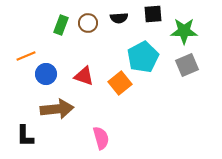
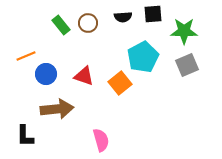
black semicircle: moved 4 px right, 1 px up
green rectangle: rotated 60 degrees counterclockwise
pink semicircle: moved 2 px down
